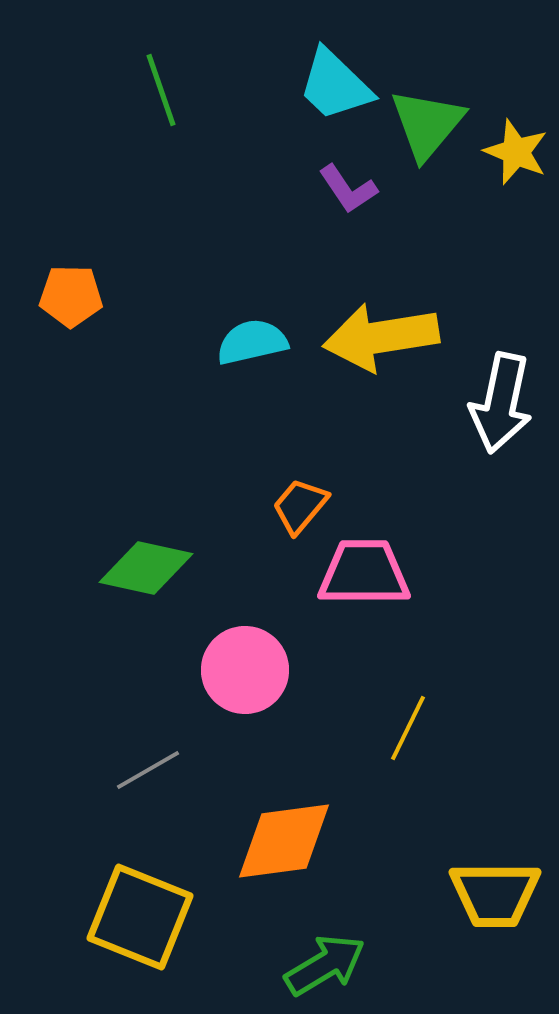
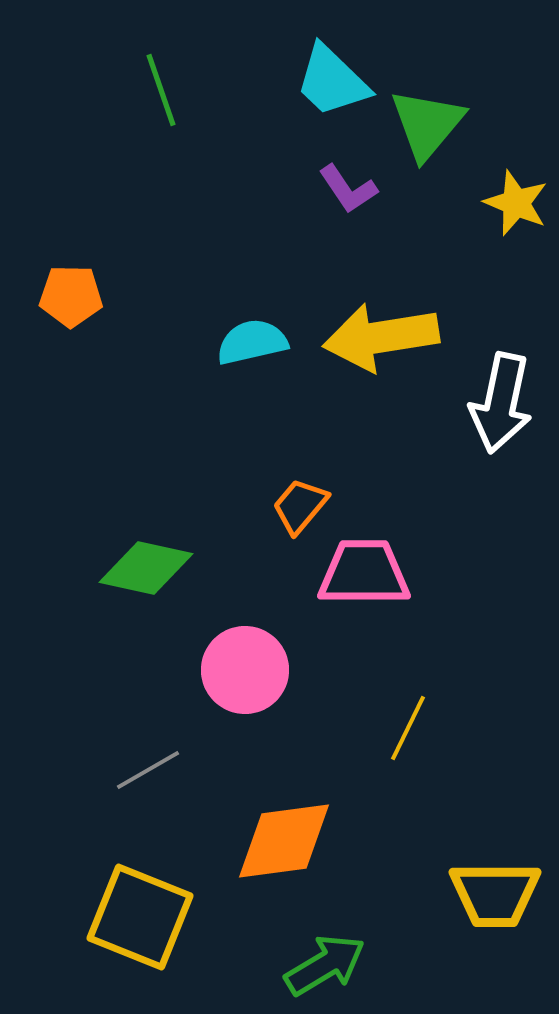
cyan trapezoid: moved 3 px left, 4 px up
yellow star: moved 51 px down
